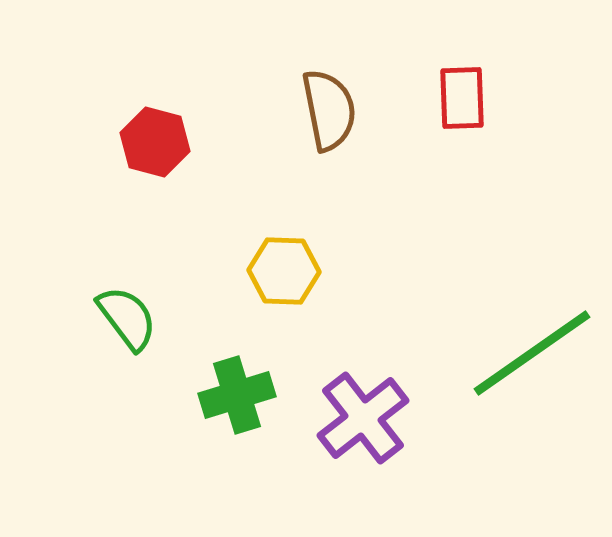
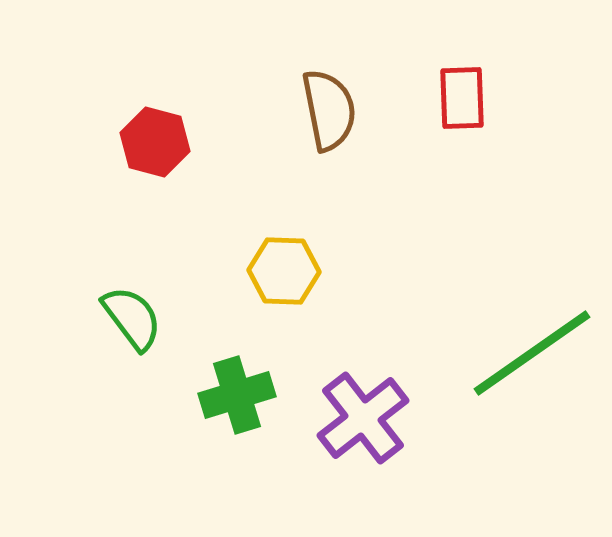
green semicircle: moved 5 px right
